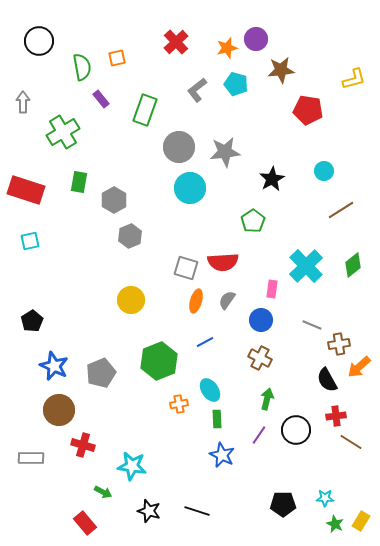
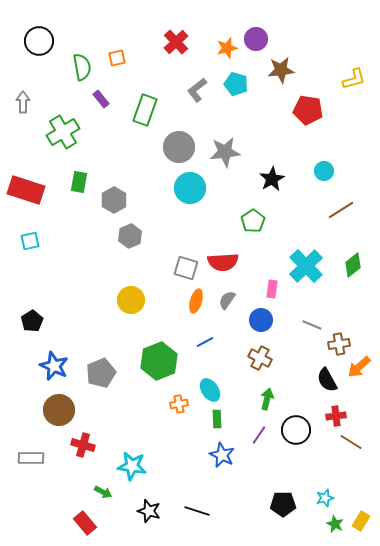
cyan star at (325, 498): rotated 18 degrees counterclockwise
